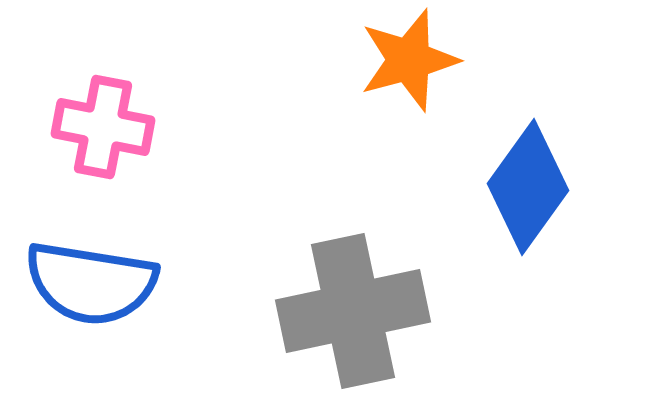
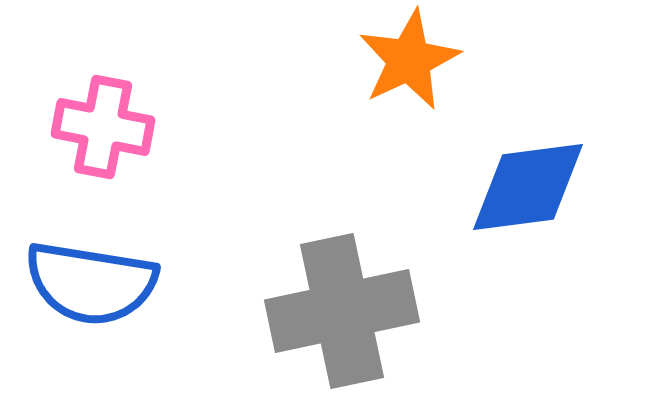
orange star: rotated 10 degrees counterclockwise
blue diamond: rotated 47 degrees clockwise
gray cross: moved 11 px left
